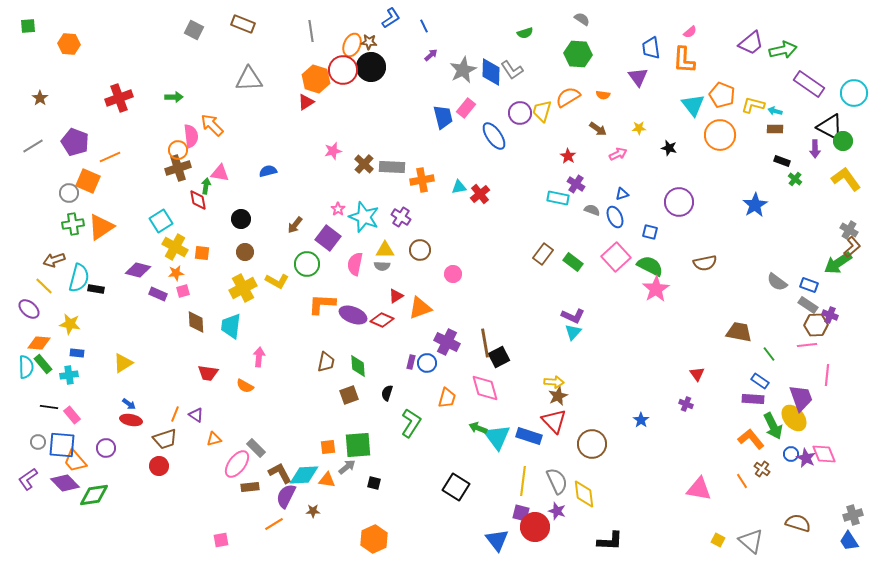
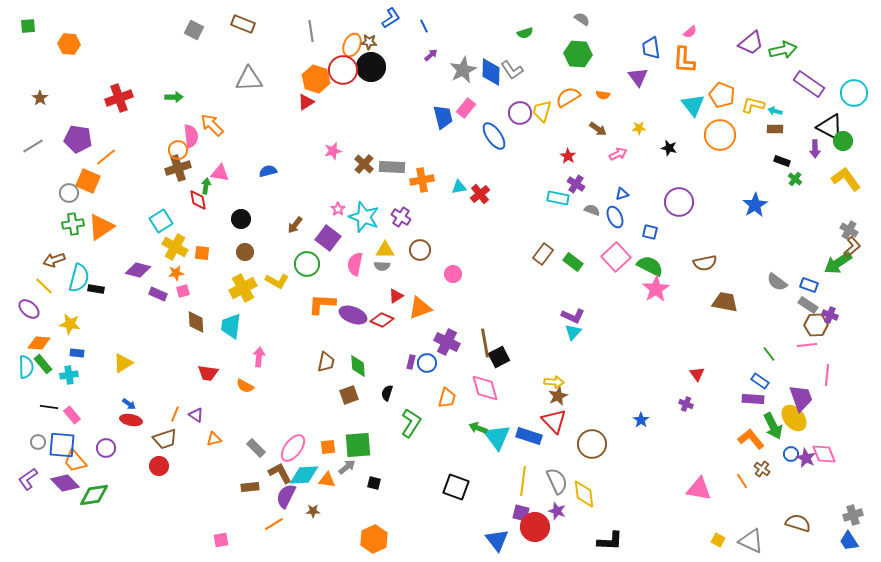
purple pentagon at (75, 142): moved 3 px right, 3 px up; rotated 12 degrees counterclockwise
orange line at (110, 157): moved 4 px left; rotated 15 degrees counterclockwise
brown trapezoid at (739, 332): moved 14 px left, 30 px up
pink ellipse at (237, 464): moved 56 px right, 16 px up
black square at (456, 487): rotated 12 degrees counterclockwise
gray triangle at (751, 541): rotated 16 degrees counterclockwise
